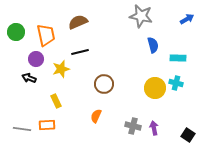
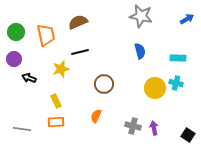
blue semicircle: moved 13 px left, 6 px down
purple circle: moved 22 px left
orange rectangle: moved 9 px right, 3 px up
